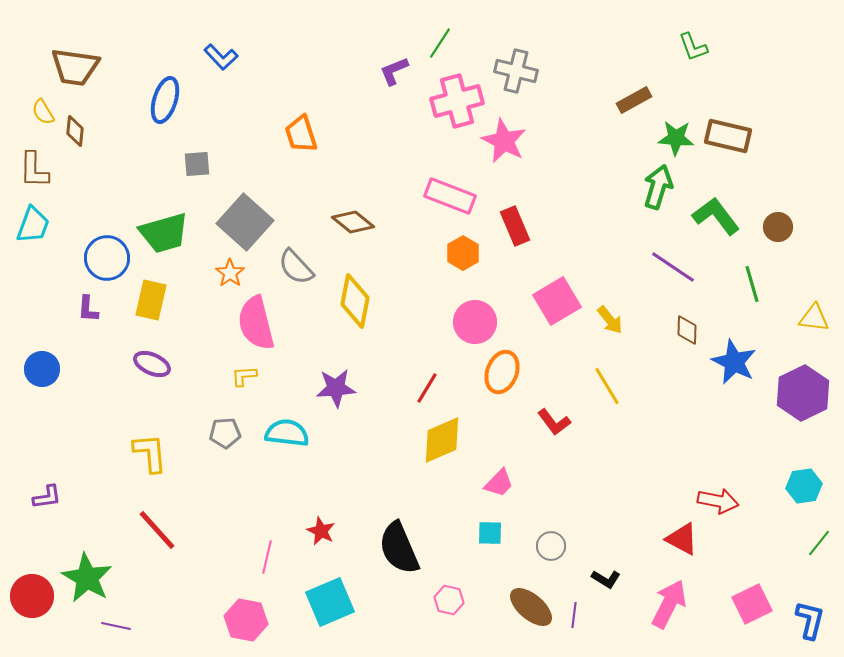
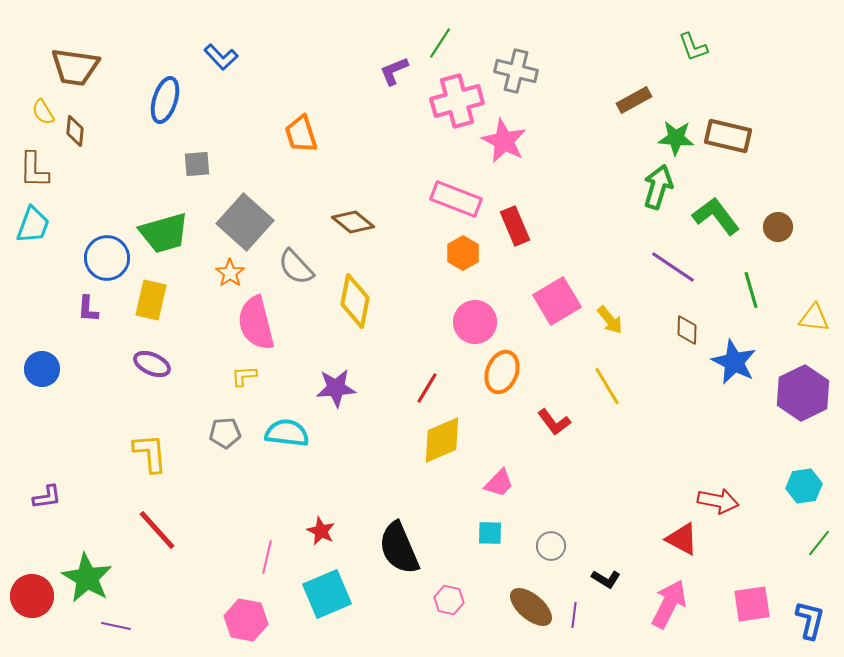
pink rectangle at (450, 196): moved 6 px right, 3 px down
green line at (752, 284): moved 1 px left, 6 px down
cyan square at (330, 602): moved 3 px left, 8 px up
pink square at (752, 604): rotated 18 degrees clockwise
